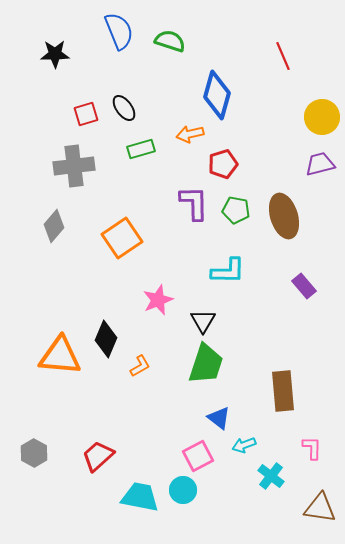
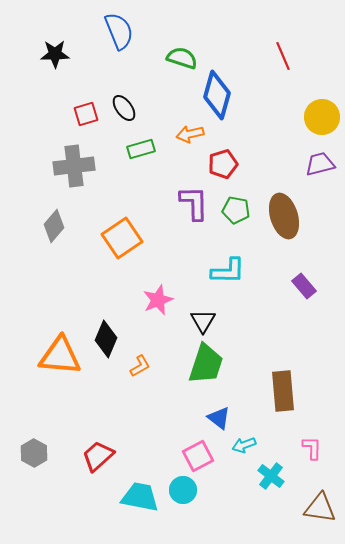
green semicircle: moved 12 px right, 17 px down
